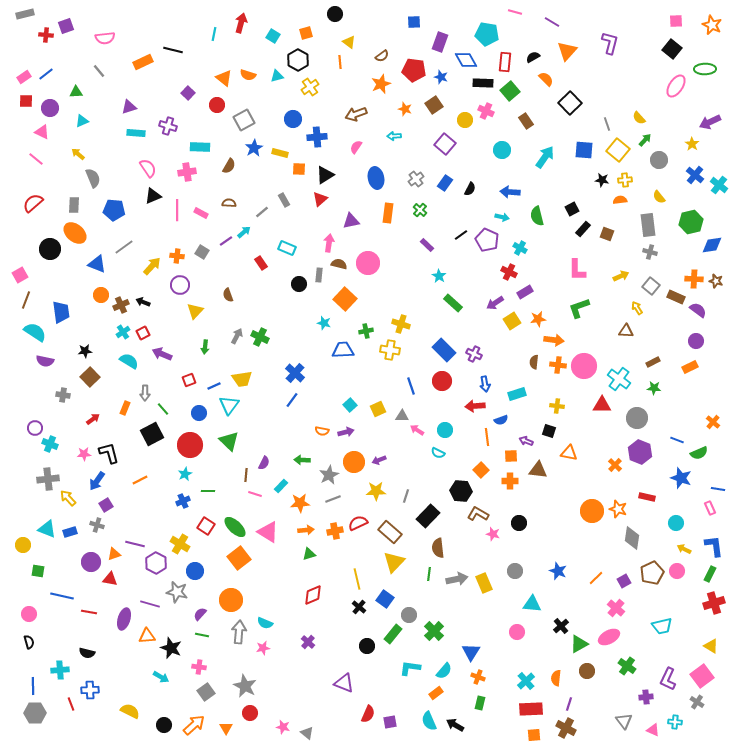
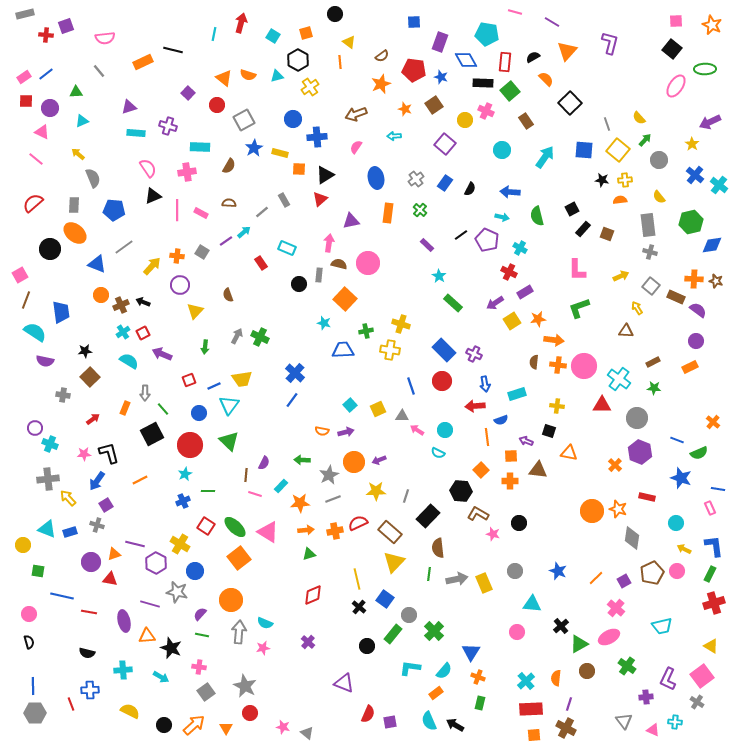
purple ellipse at (124, 619): moved 2 px down; rotated 30 degrees counterclockwise
cyan cross at (60, 670): moved 63 px right
